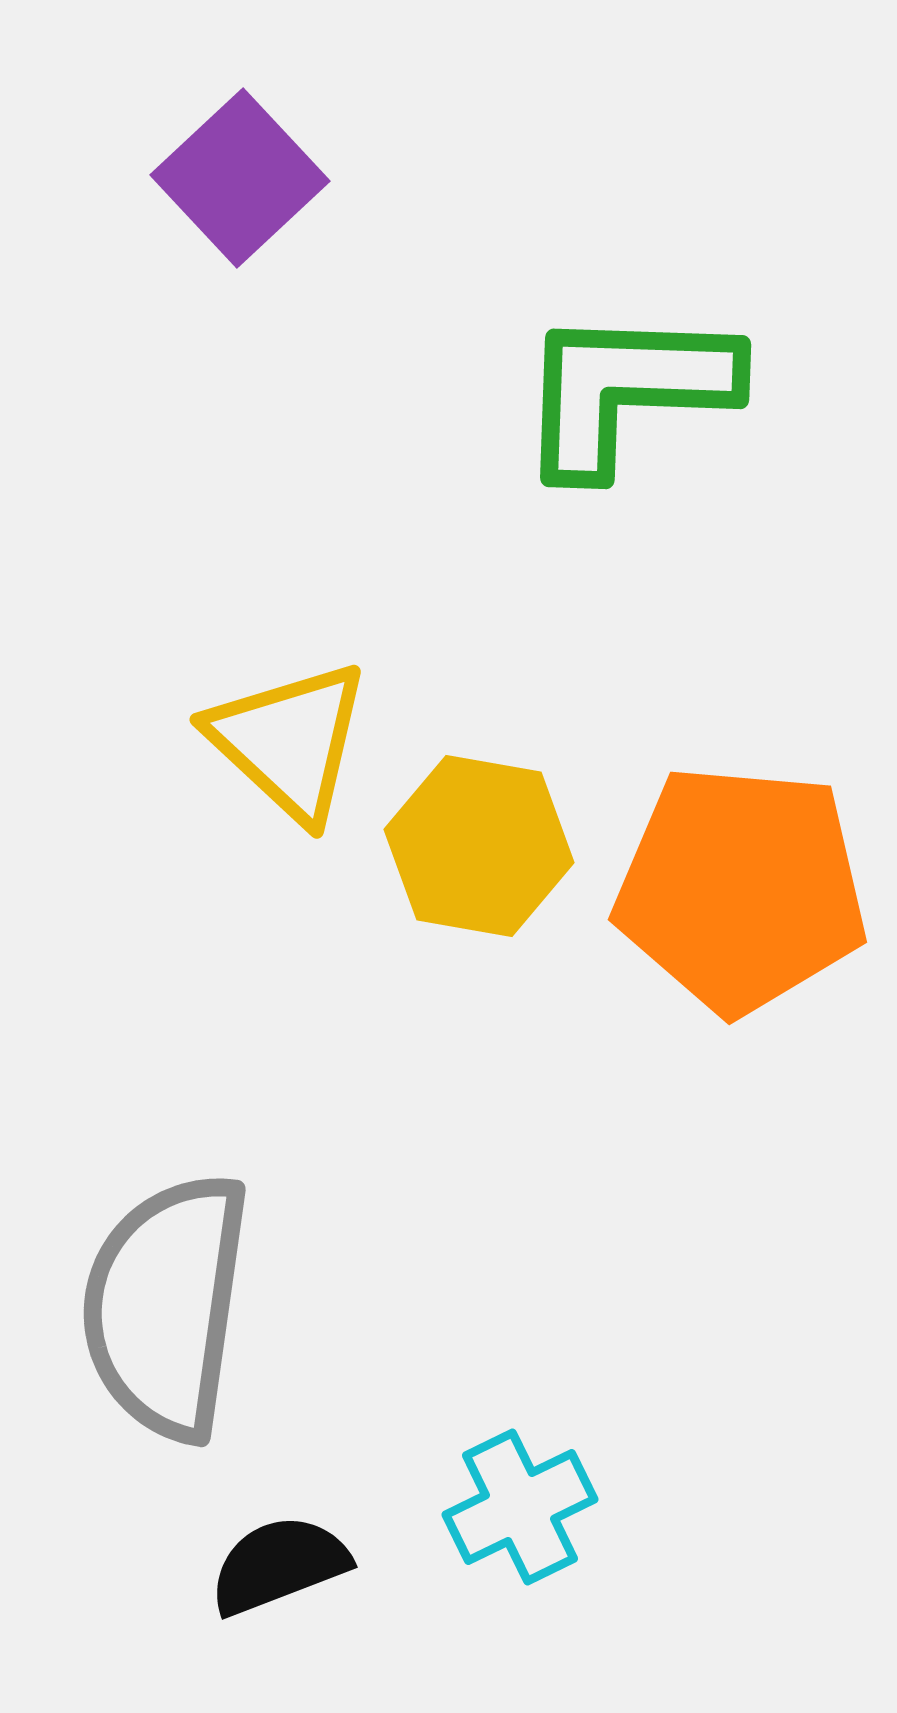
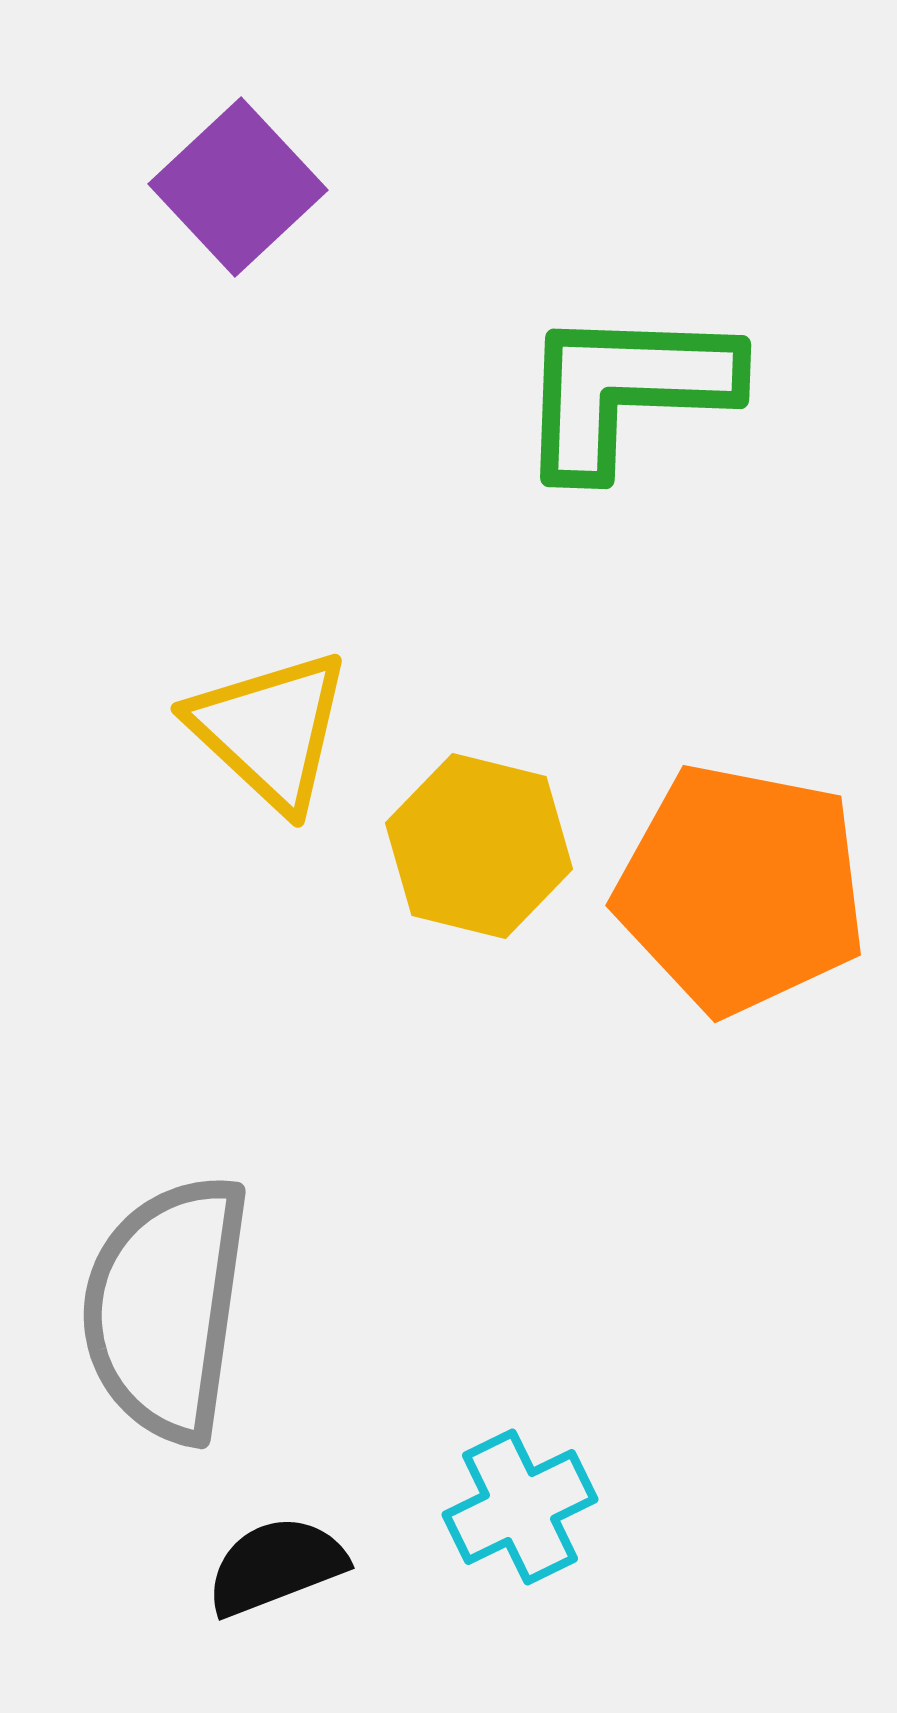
purple square: moved 2 px left, 9 px down
yellow triangle: moved 19 px left, 11 px up
yellow hexagon: rotated 4 degrees clockwise
orange pentagon: rotated 6 degrees clockwise
gray semicircle: moved 2 px down
black semicircle: moved 3 px left, 1 px down
